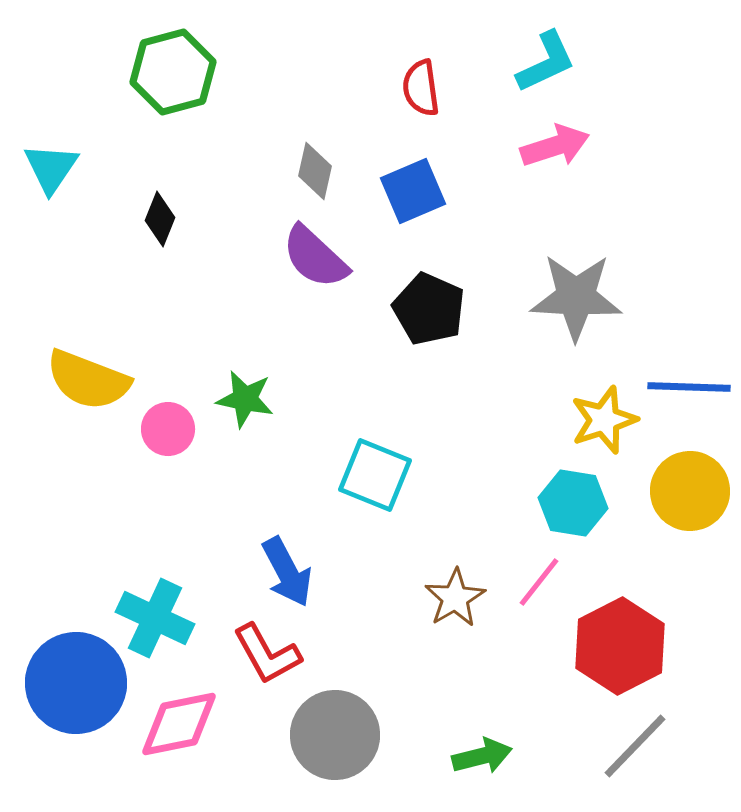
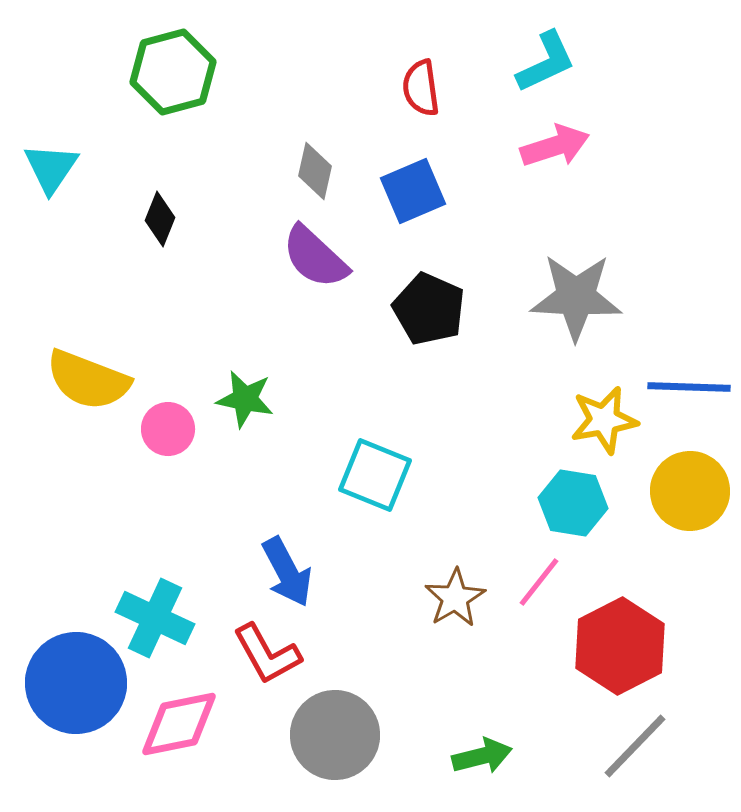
yellow star: rotated 8 degrees clockwise
